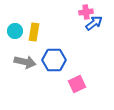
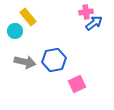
yellow rectangle: moved 6 px left, 15 px up; rotated 48 degrees counterclockwise
blue hexagon: rotated 10 degrees counterclockwise
